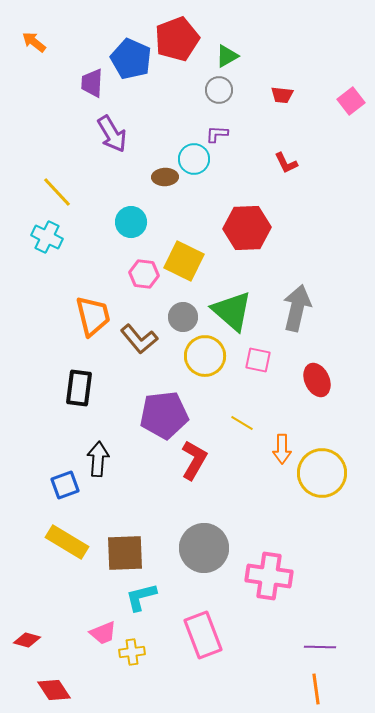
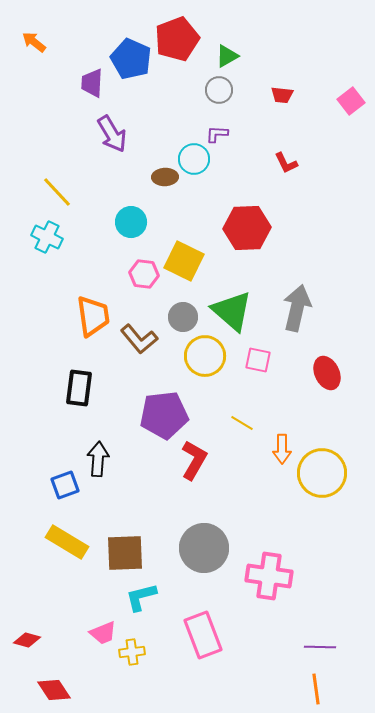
orange trapezoid at (93, 316): rotated 6 degrees clockwise
red ellipse at (317, 380): moved 10 px right, 7 px up
